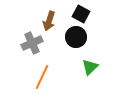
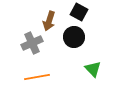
black square: moved 2 px left, 2 px up
black circle: moved 2 px left
green triangle: moved 3 px right, 2 px down; rotated 30 degrees counterclockwise
orange line: moved 5 px left; rotated 55 degrees clockwise
